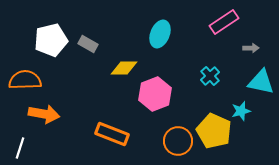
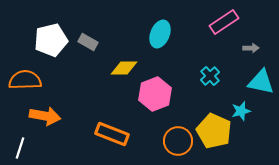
gray rectangle: moved 2 px up
orange arrow: moved 1 px right, 2 px down
